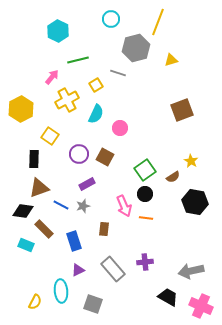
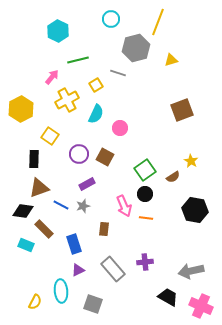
black hexagon at (195, 202): moved 8 px down
blue rectangle at (74, 241): moved 3 px down
